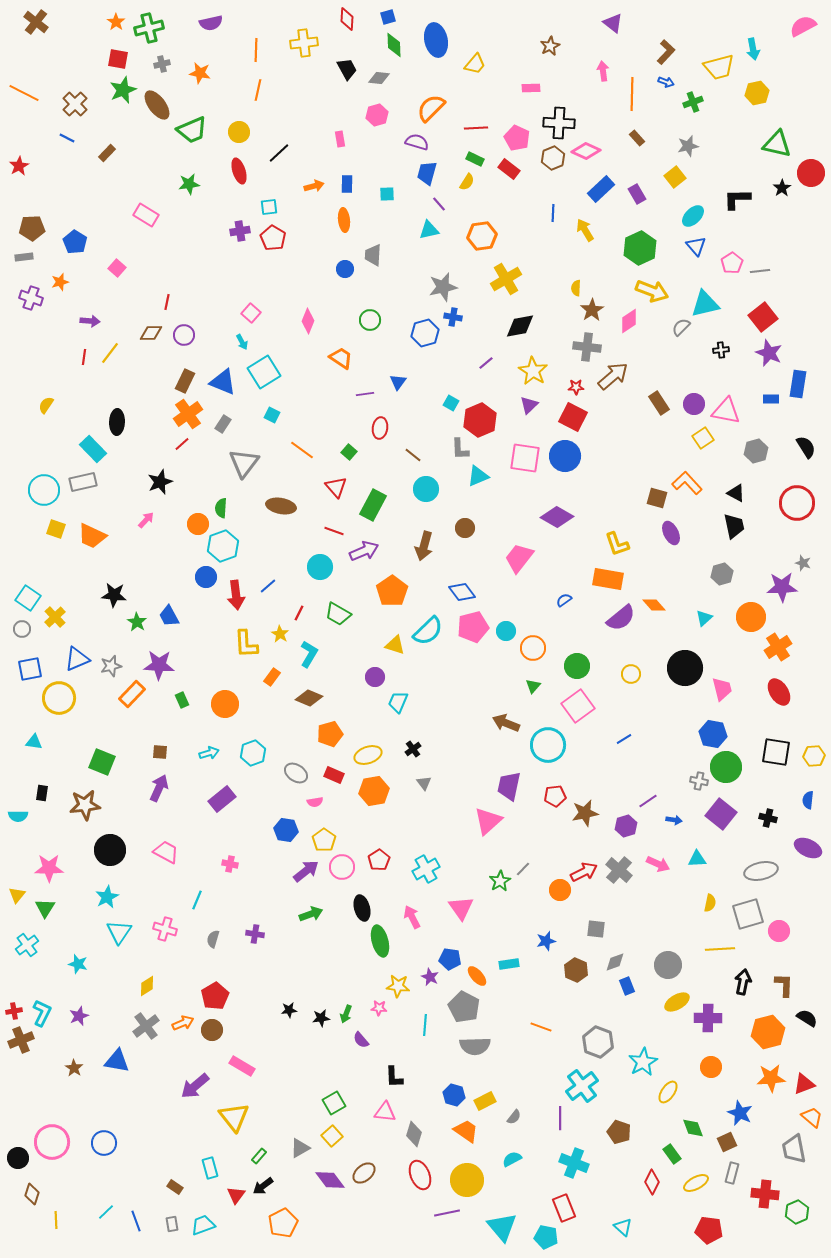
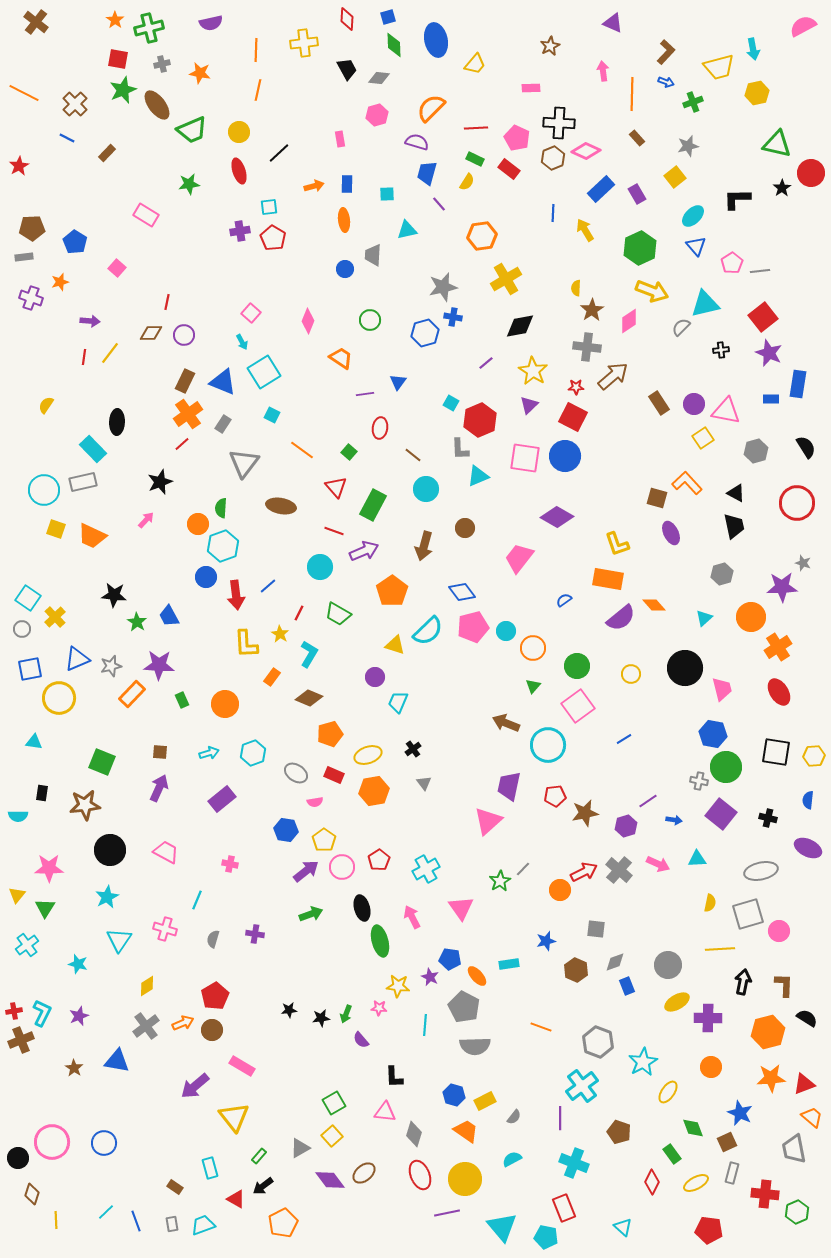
orange star at (116, 22): moved 1 px left, 2 px up
purple triangle at (613, 23): rotated 15 degrees counterclockwise
cyan triangle at (429, 230): moved 22 px left
cyan triangle at (119, 932): moved 8 px down
yellow circle at (467, 1180): moved 2 px left, 1 px up
red triangle at (236, 1195): moved 4 px down; rotated 36 degrees counterclockwise
